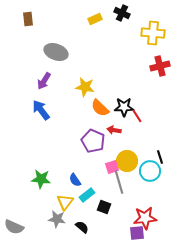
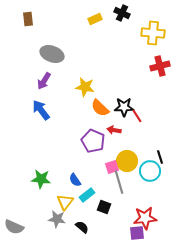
gray ellipse: moved 4 px left, 2 px down
